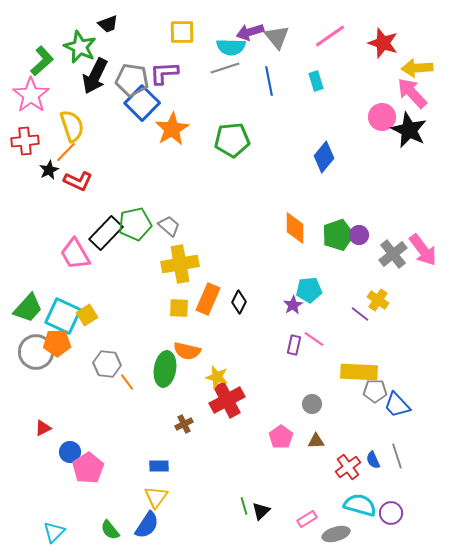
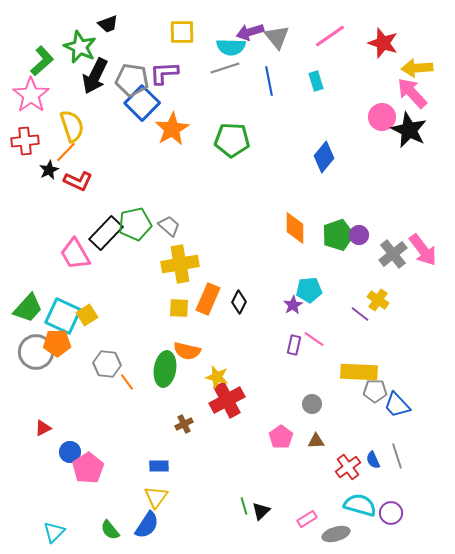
green pentagon at (232, 140): rotated 8 degrees clockwise
